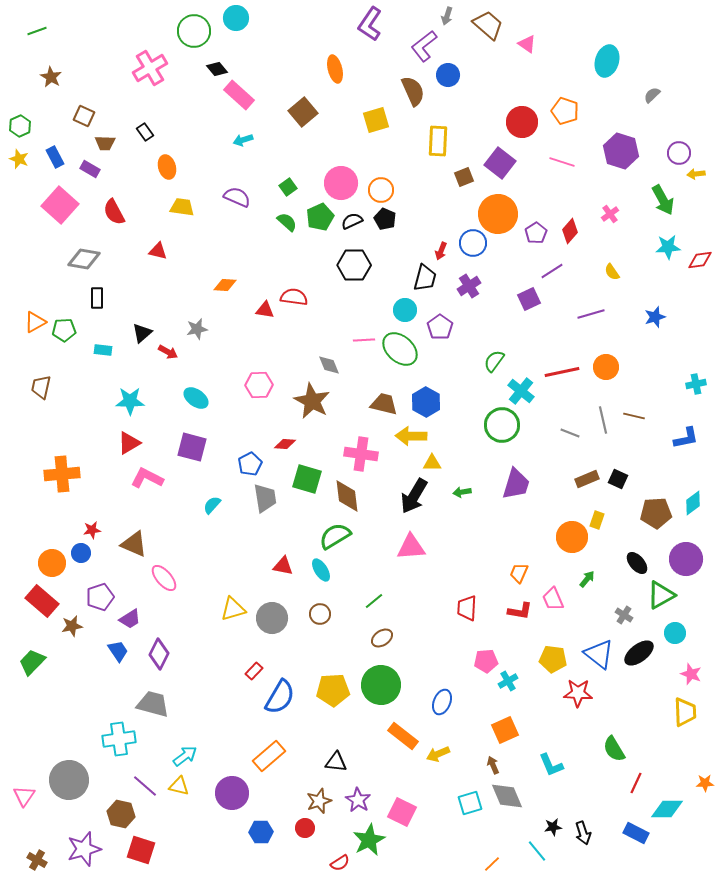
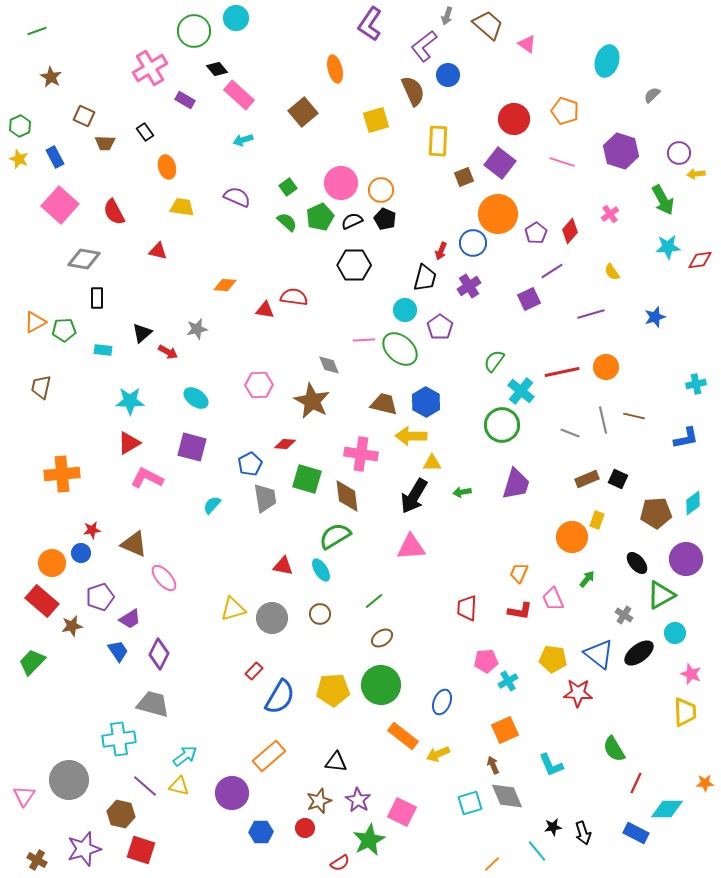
red circle at (522, 122): moved 8 px left, 3 px up
purple rectangle at (90, 169): moved 95 px right, 69 px up
